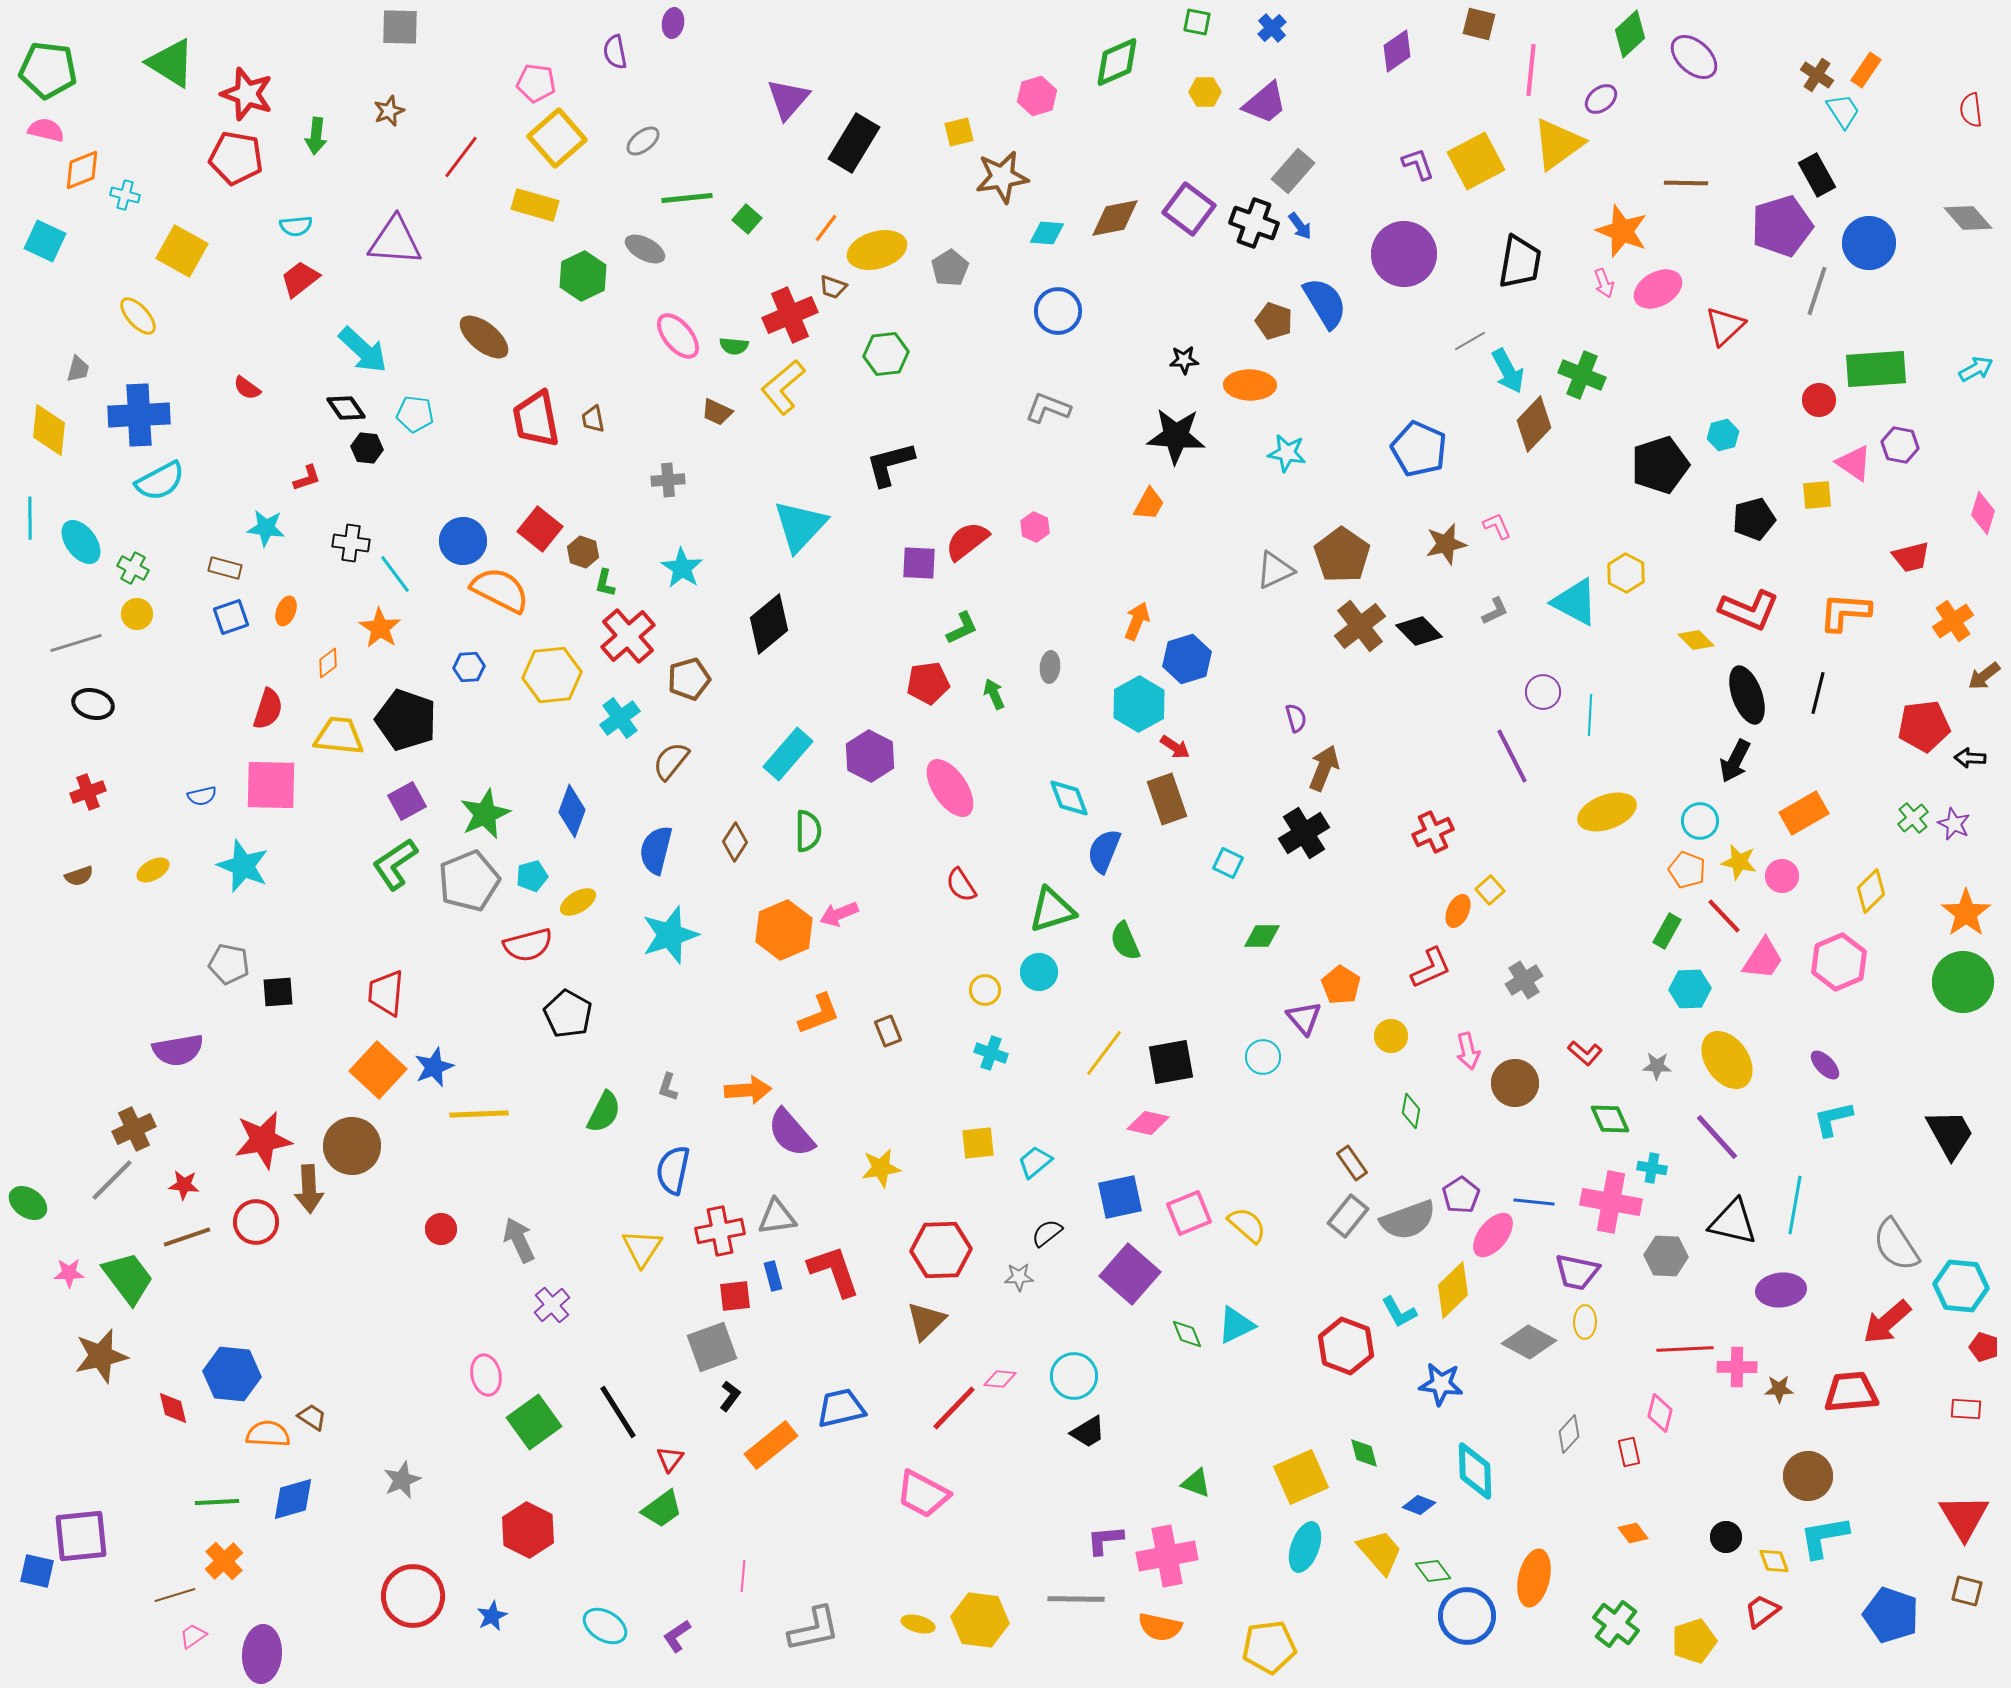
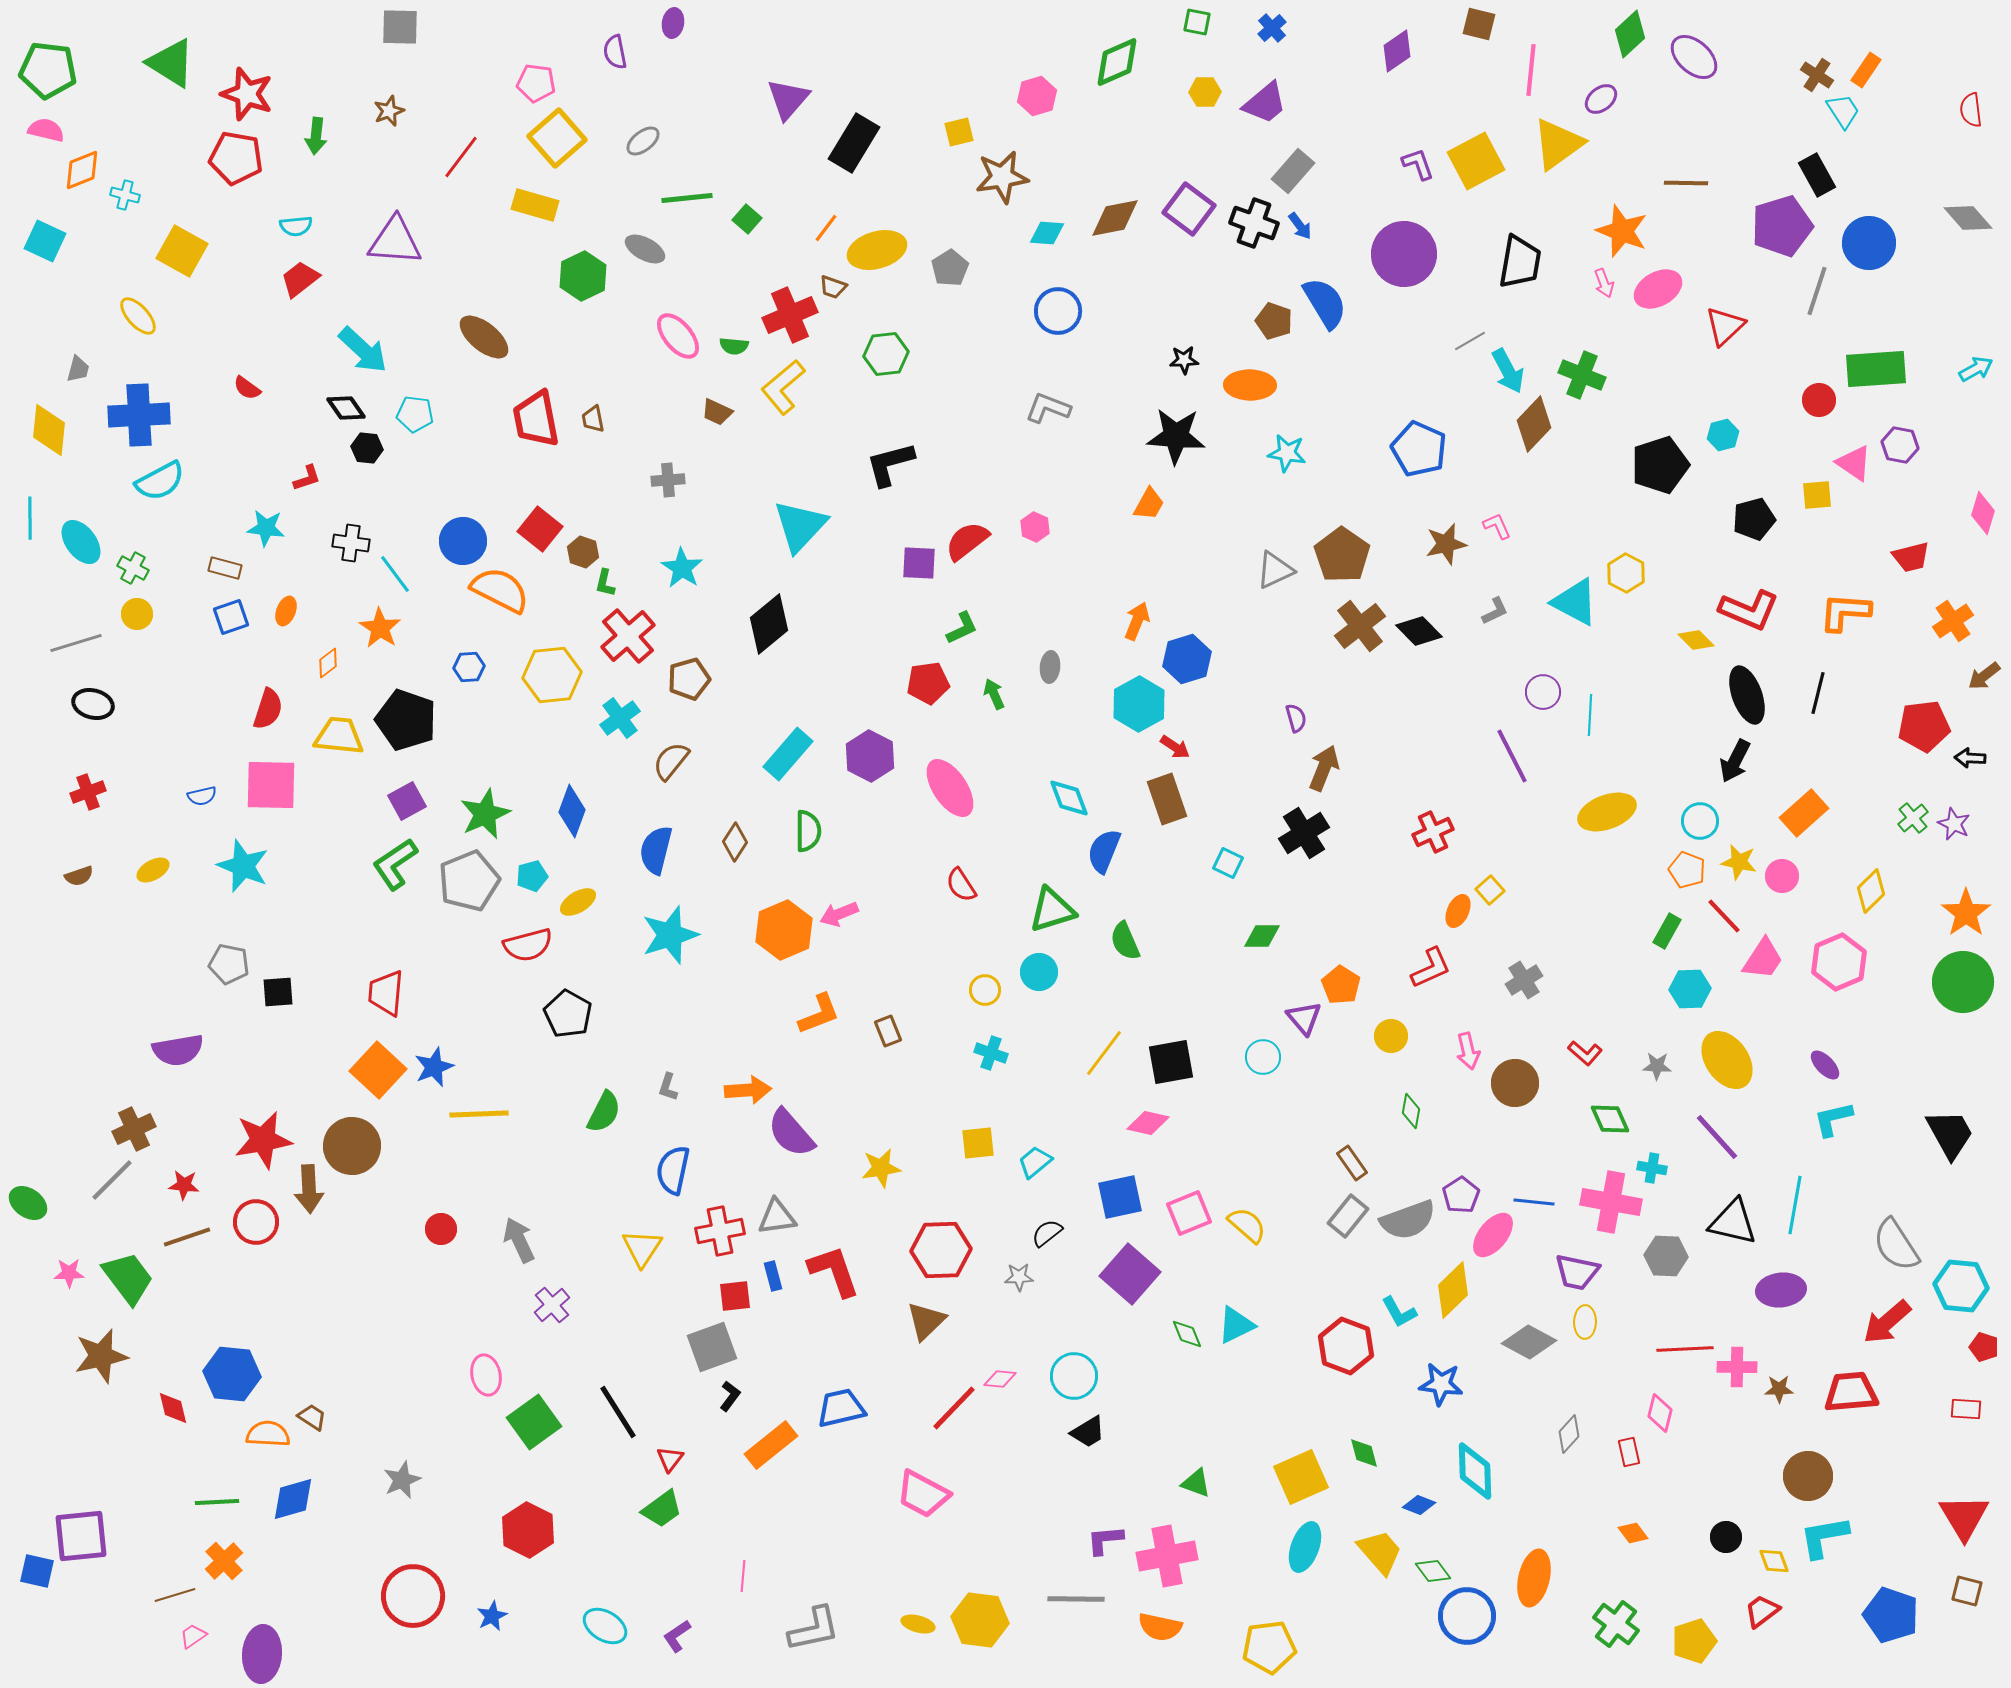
orange rectangle at (1804, 813): rotated 12 degrees counterclockwise
